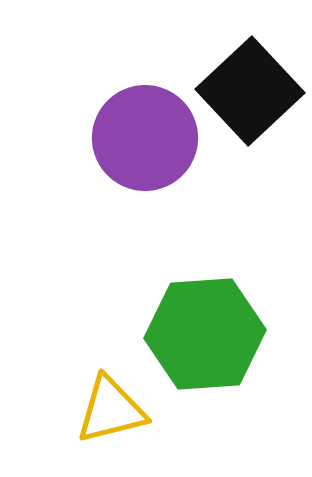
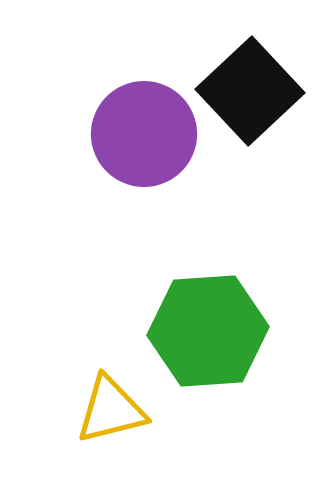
purple circle: moved 1 px left, 4 px up
green hexagon: moved 3 px right, 3 px up
